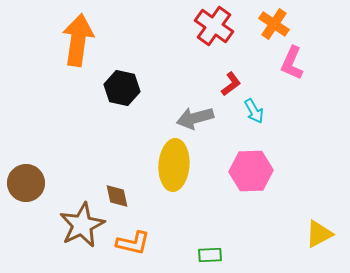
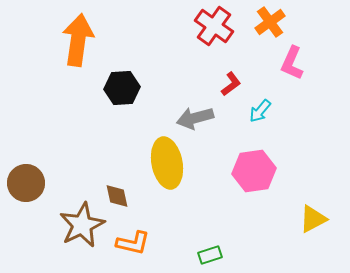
orange cross: moved 4 px left, 2 px up; rotated 20 degrees clockwise
black hexagon: rotated 16 degrees counterclockwise
cyan arrow: moved 6 px right; rotated 70 degrees clockwise
yellow ellipse: moved 7 px left, 2 px up; rotated 15 degrees counterclockwise
pink hexagon: moved 3 px right; rotated 6 degrees counterclockwise
yellow triangle: moved 6 px left, 15 px up
green rectangle: rotated 15 degrees counterclockwise
